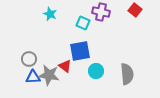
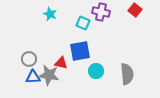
red triangle: moved 4 px left, 3 px up; rotated 24 degrees counterclockwise
